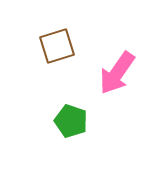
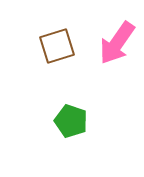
pink arrow: moved 30 px up
